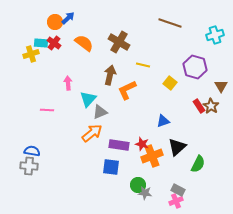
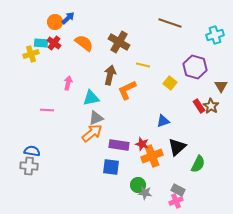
pink arrow: rotated 16 degrees clockwise
cyan triangle: moved 3 px right, 1 px up; rotated 36 degrees clockwise
gray triangle: moved 4 px left, 6 px down
